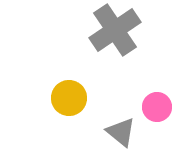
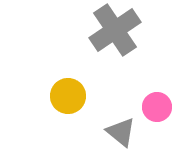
yellow circle: moved 1 px left, 2 px up
